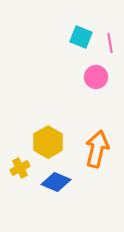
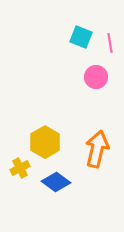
yellow hexagon: moved 3 px left
blue diamond: rotated 12 degrees clockwise
